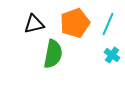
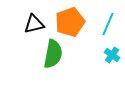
orange pentagon: moved 5 px left, 1 px up
